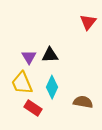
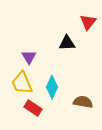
black triangle: moved 17 px right, 12 px up
